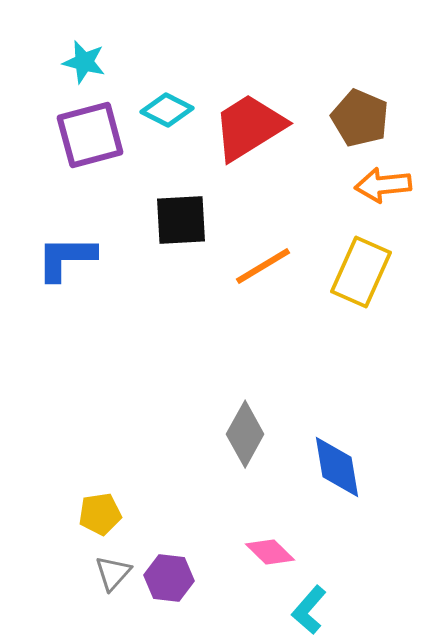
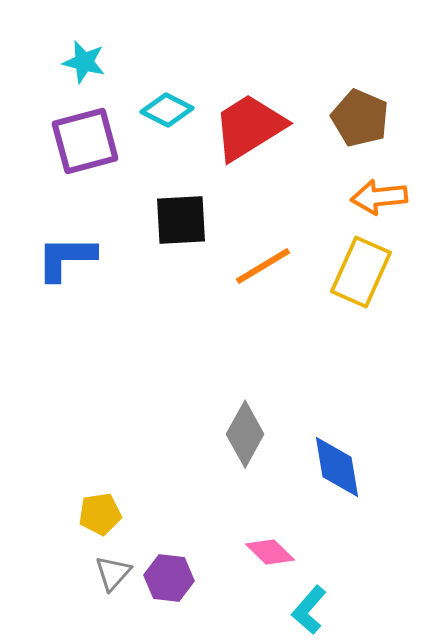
purple square: moved 5 px left, 6 px down
orange arrow: moved 4 px left, 12 px down
